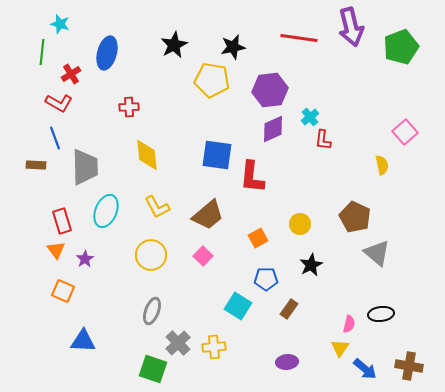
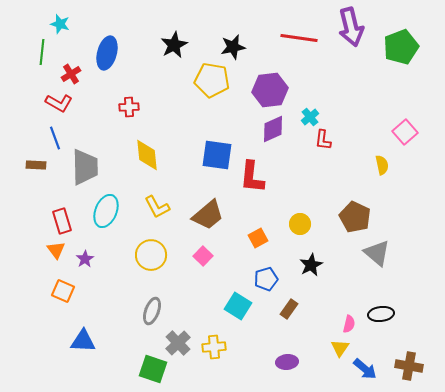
blue pentagon at (266, 279): rotated 15 degrees counterclockwise
